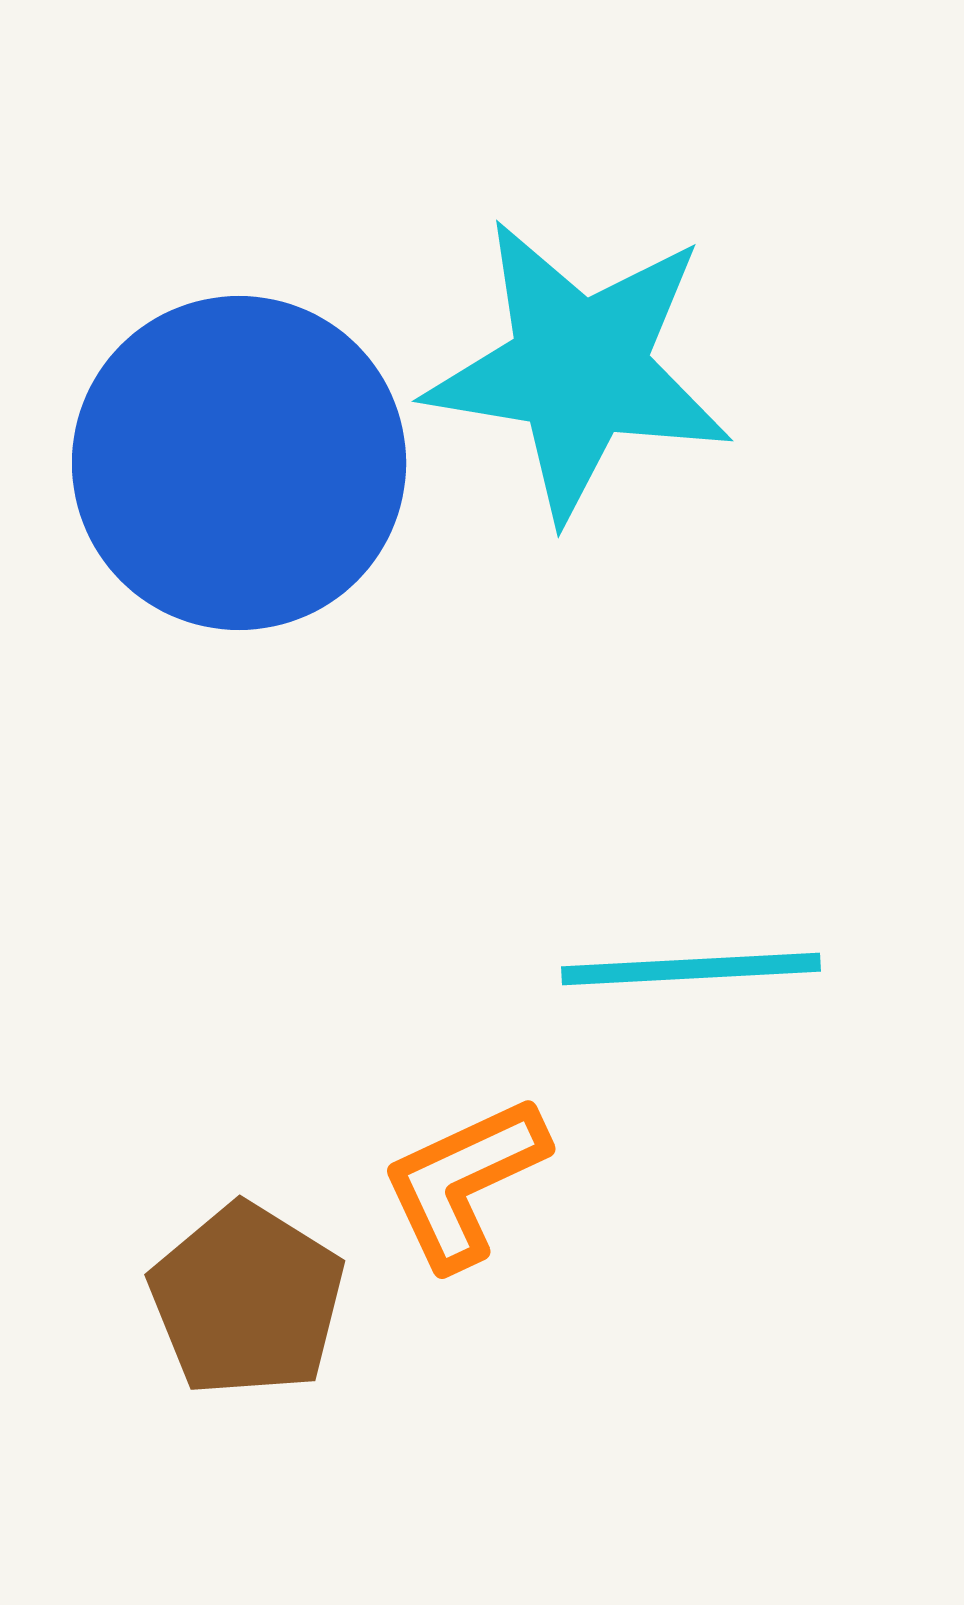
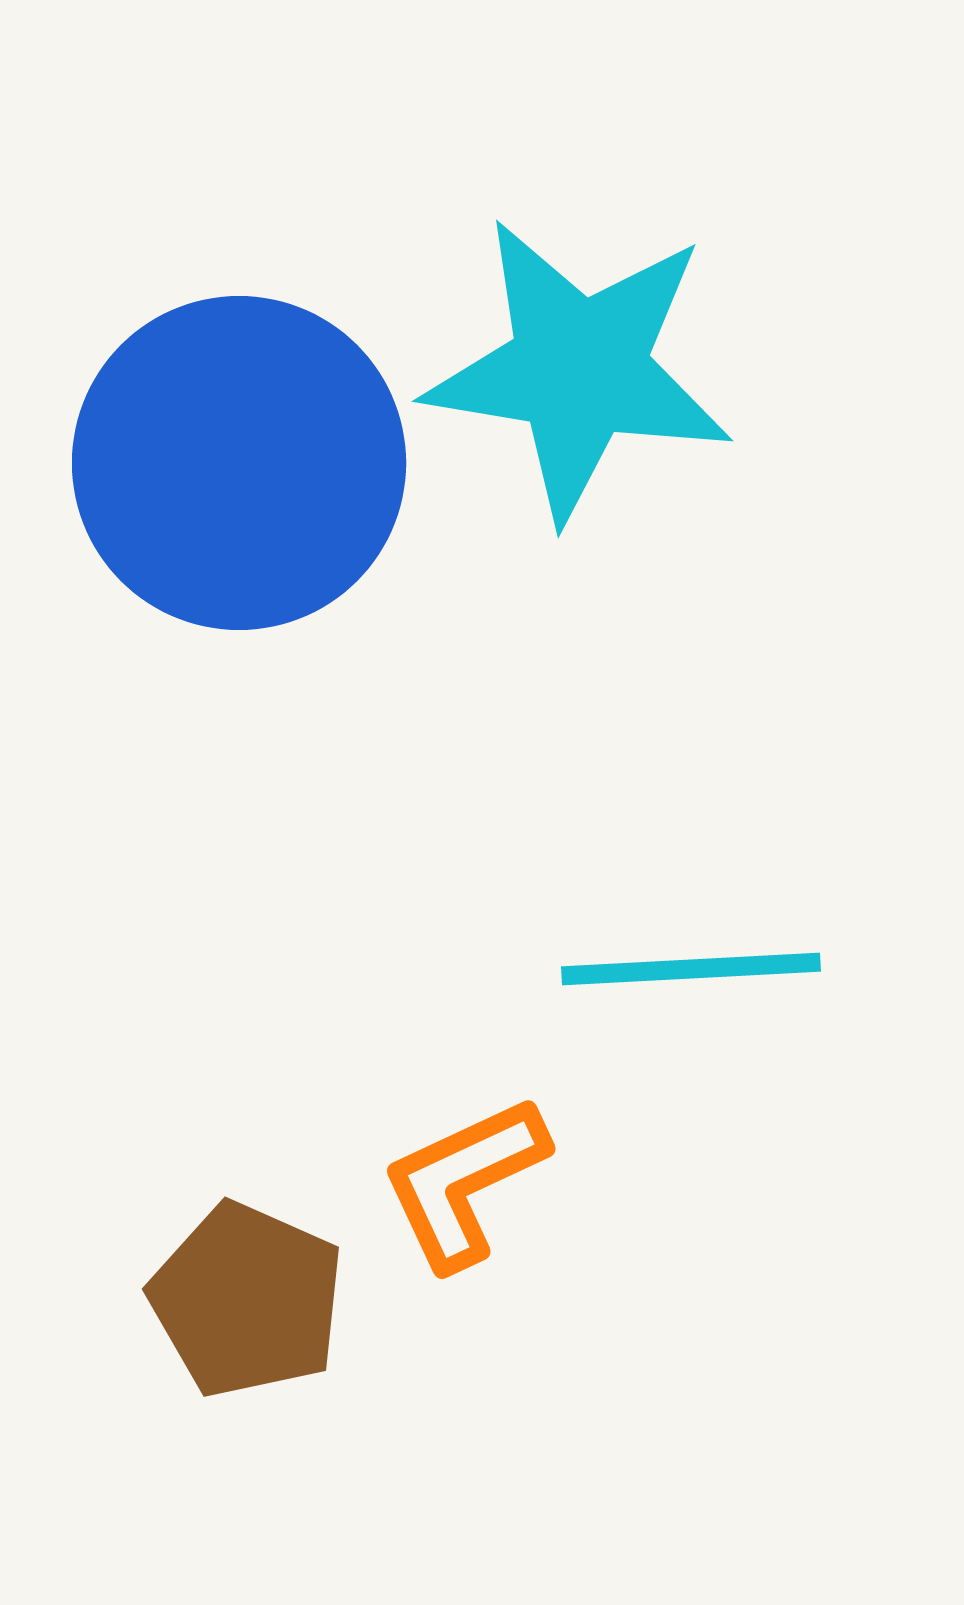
brown pentagon: rotated 8 degrees counterclockwise
